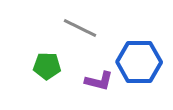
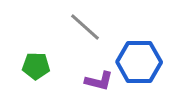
gray line: moved 5 px right, 1 px up; rotated 16 degrees clockwise
green pentagon: moved 11 px left
